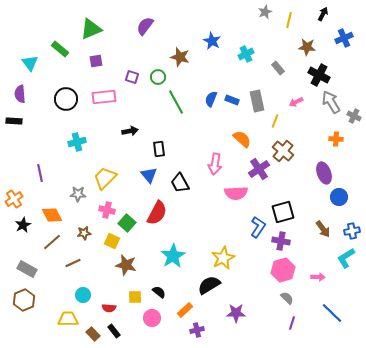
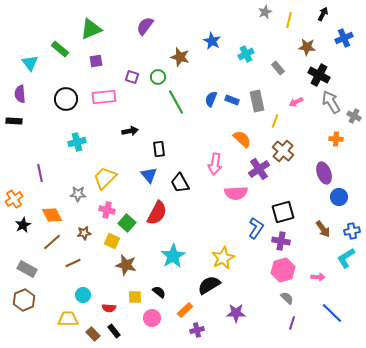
blue L-shape at (258, 227): moved 2 px left, 1 px down
